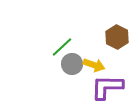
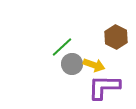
brown hexagon: moved 1 px left
purple L-shape: moved 3 px left
